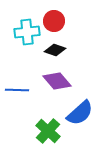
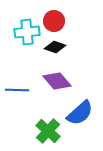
black diamond: moved 3 px up
